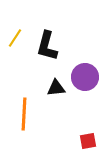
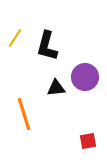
orange line: rotated 20 degrees counterclockwise
